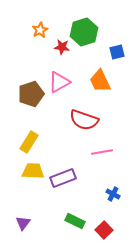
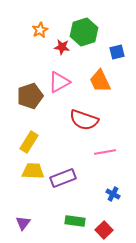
brown pentagon: moved 1 px left, 2 px down
pink line: moved 3 px right
green rectangle: rotated 18 degrees counterclockwise
